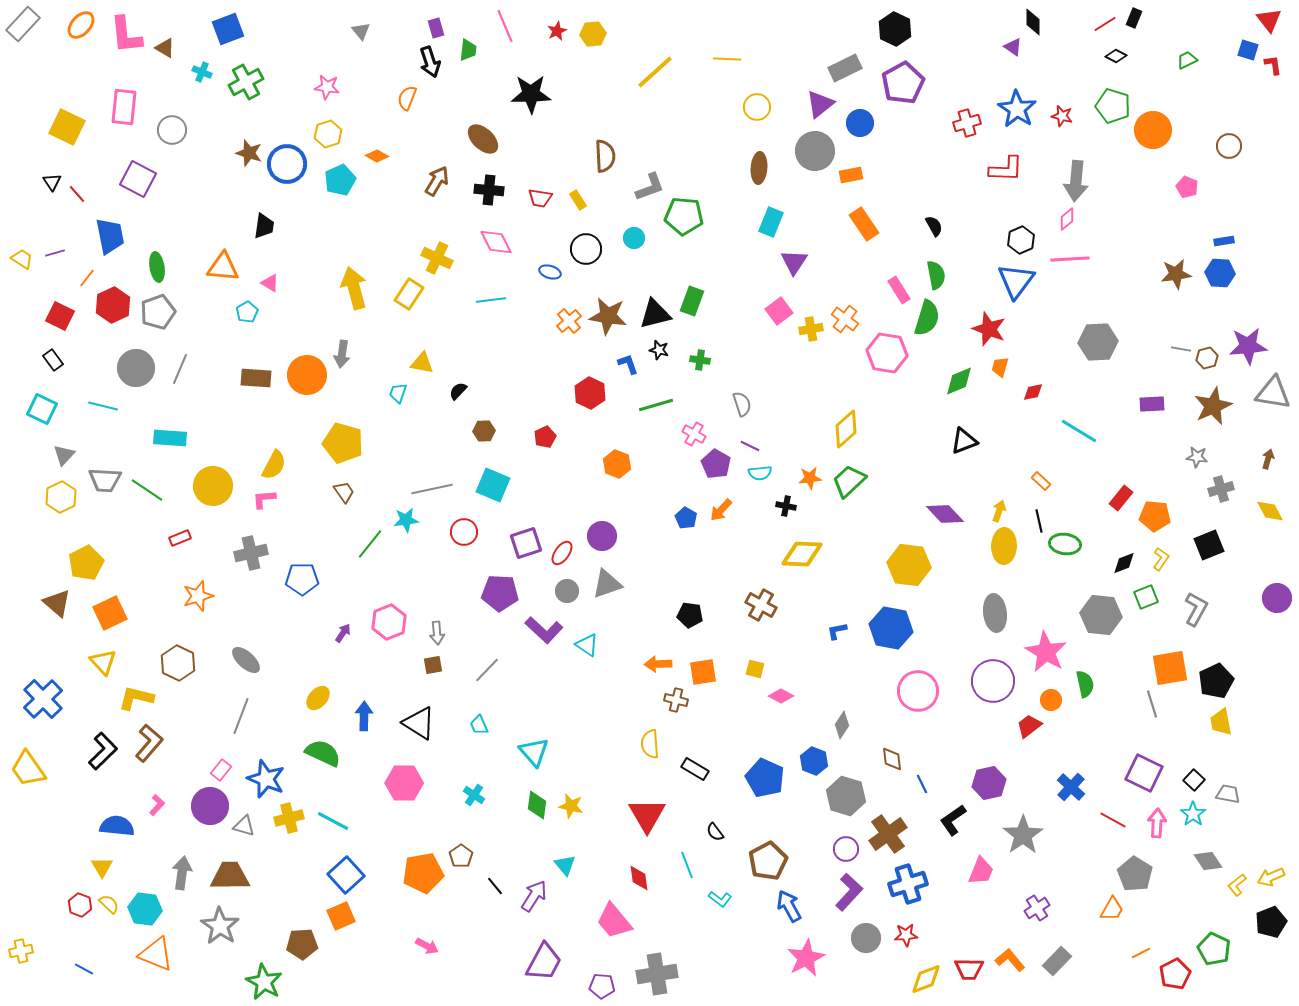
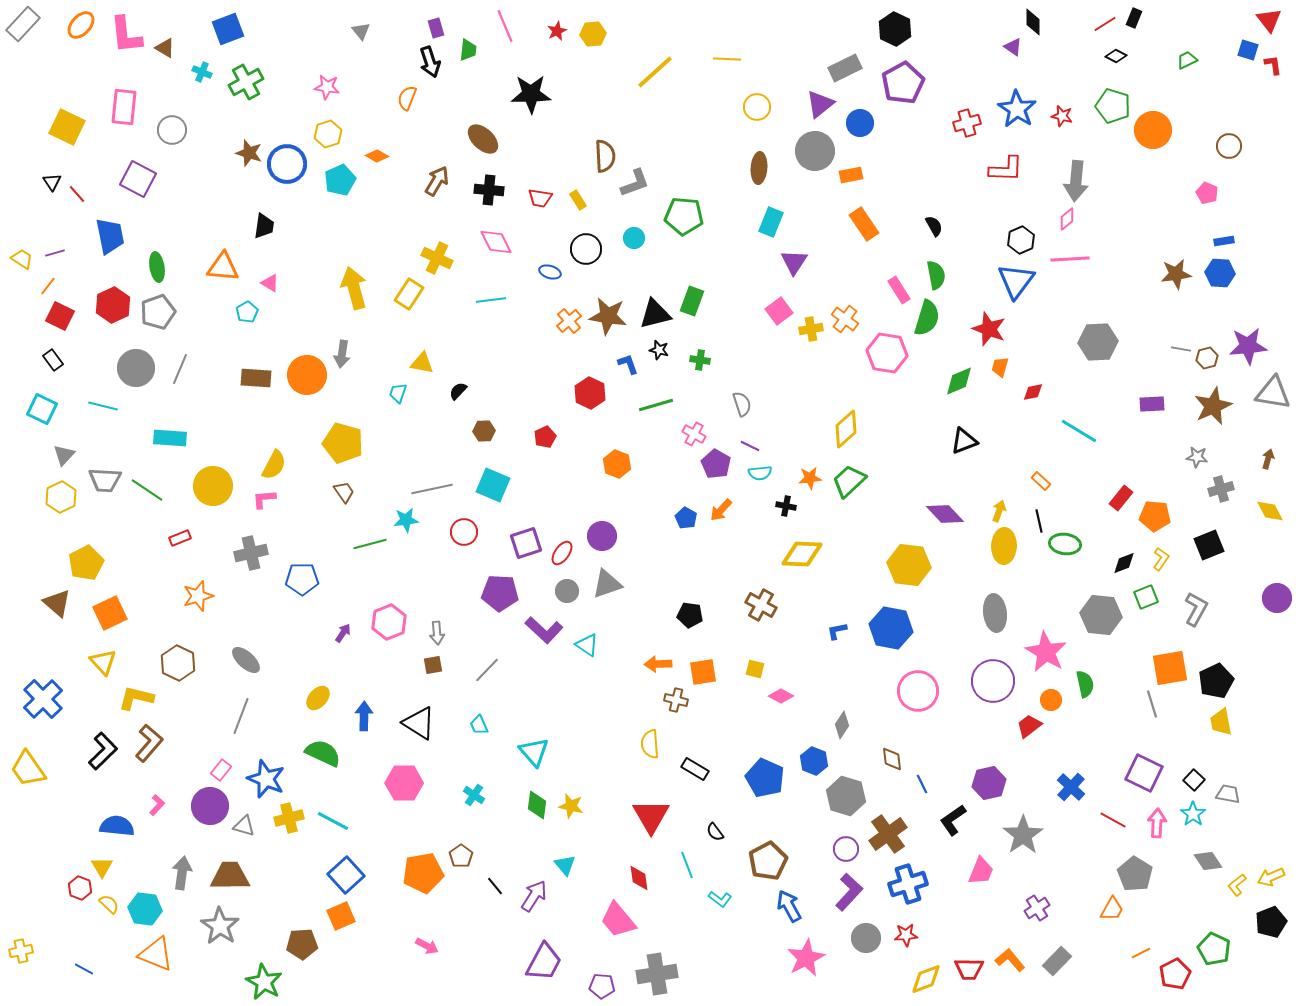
gray L-shape at (650, 187): moved 15 px left, 4 px up
pink pentagon at (1187, 187): moved 20 px right, 6 px down
orange line at (87, 278): moved 39 px left, 8 px down
green line at (370, 544): rotated 36 degrees clockwise
red triangle at (647, 815): moved 4 px right, 1 px down
red hexagon at (80, 905): moved 17 px up
pink trapezoid at (614, 921): moved 4 px right, 1 px up
